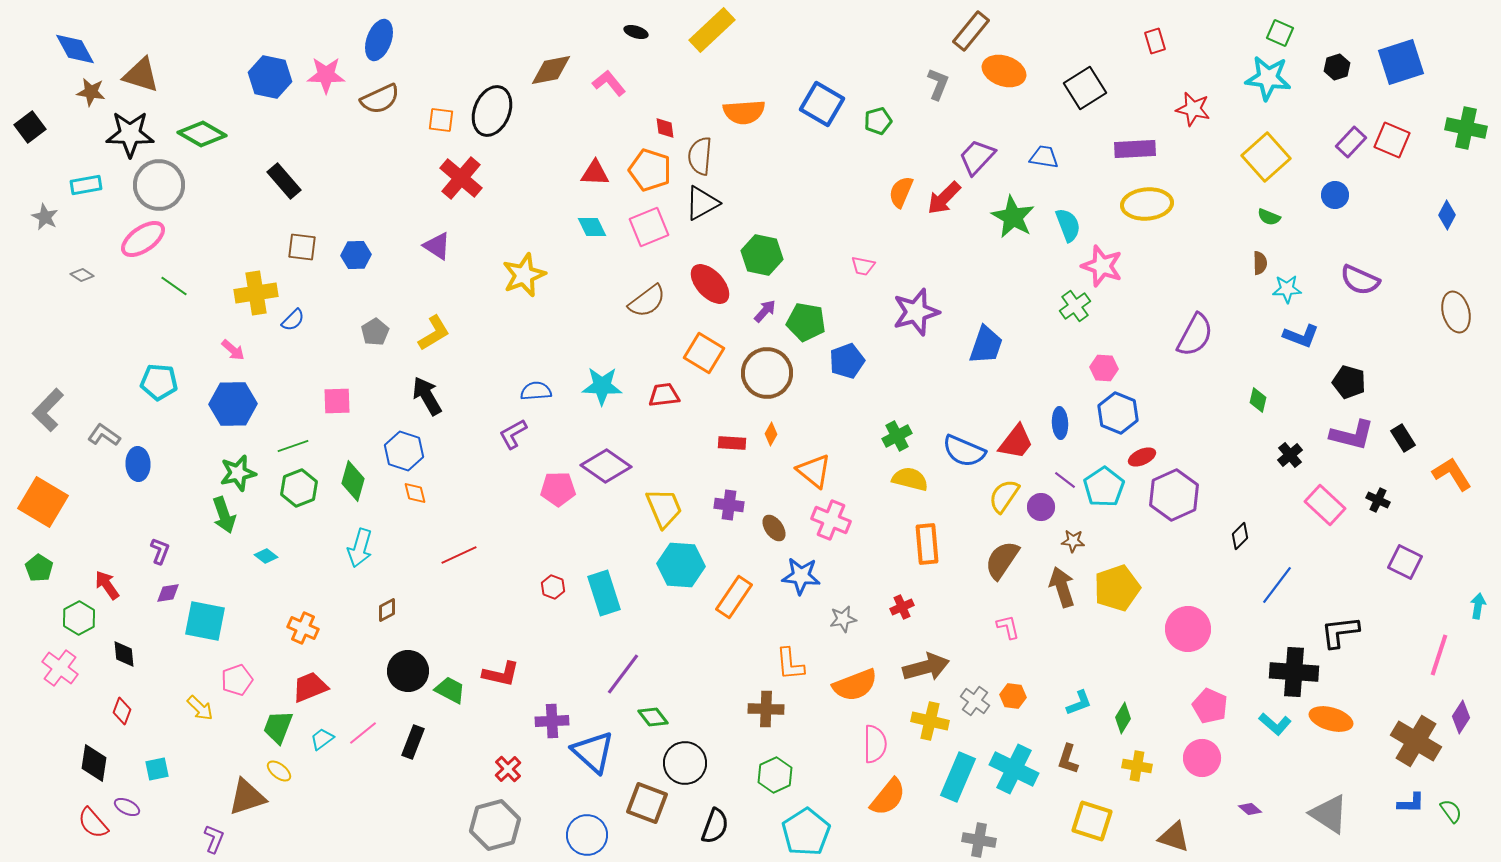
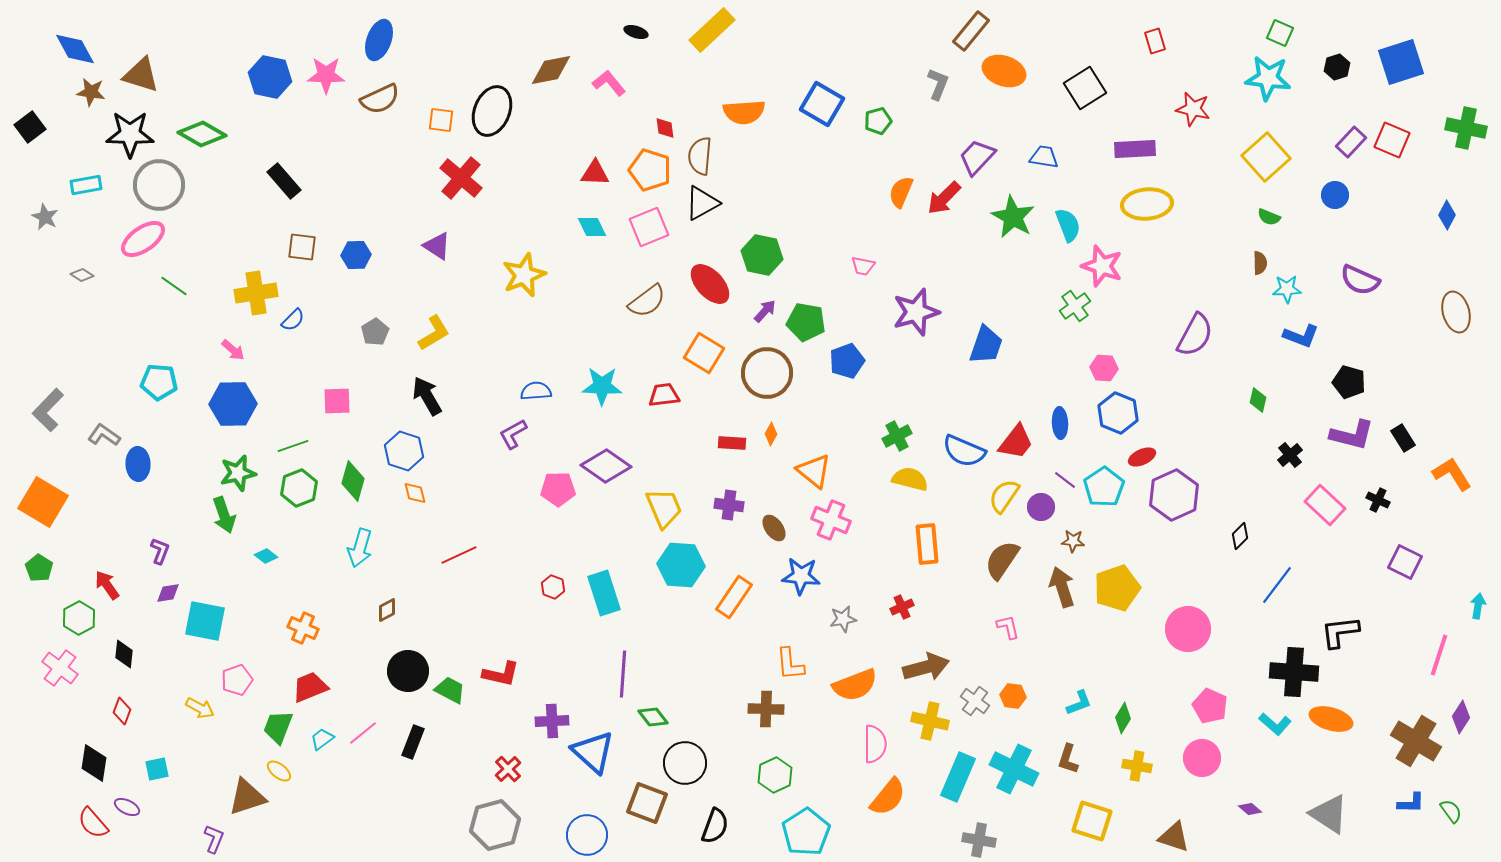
black diamond at (124, 654): rotated 12 degrees clockwise
purple line at (623, 674): rotated 33 degrees counterclockwise
yellow arrow at (200, 708): rotated 16 degrees counterclockwise
